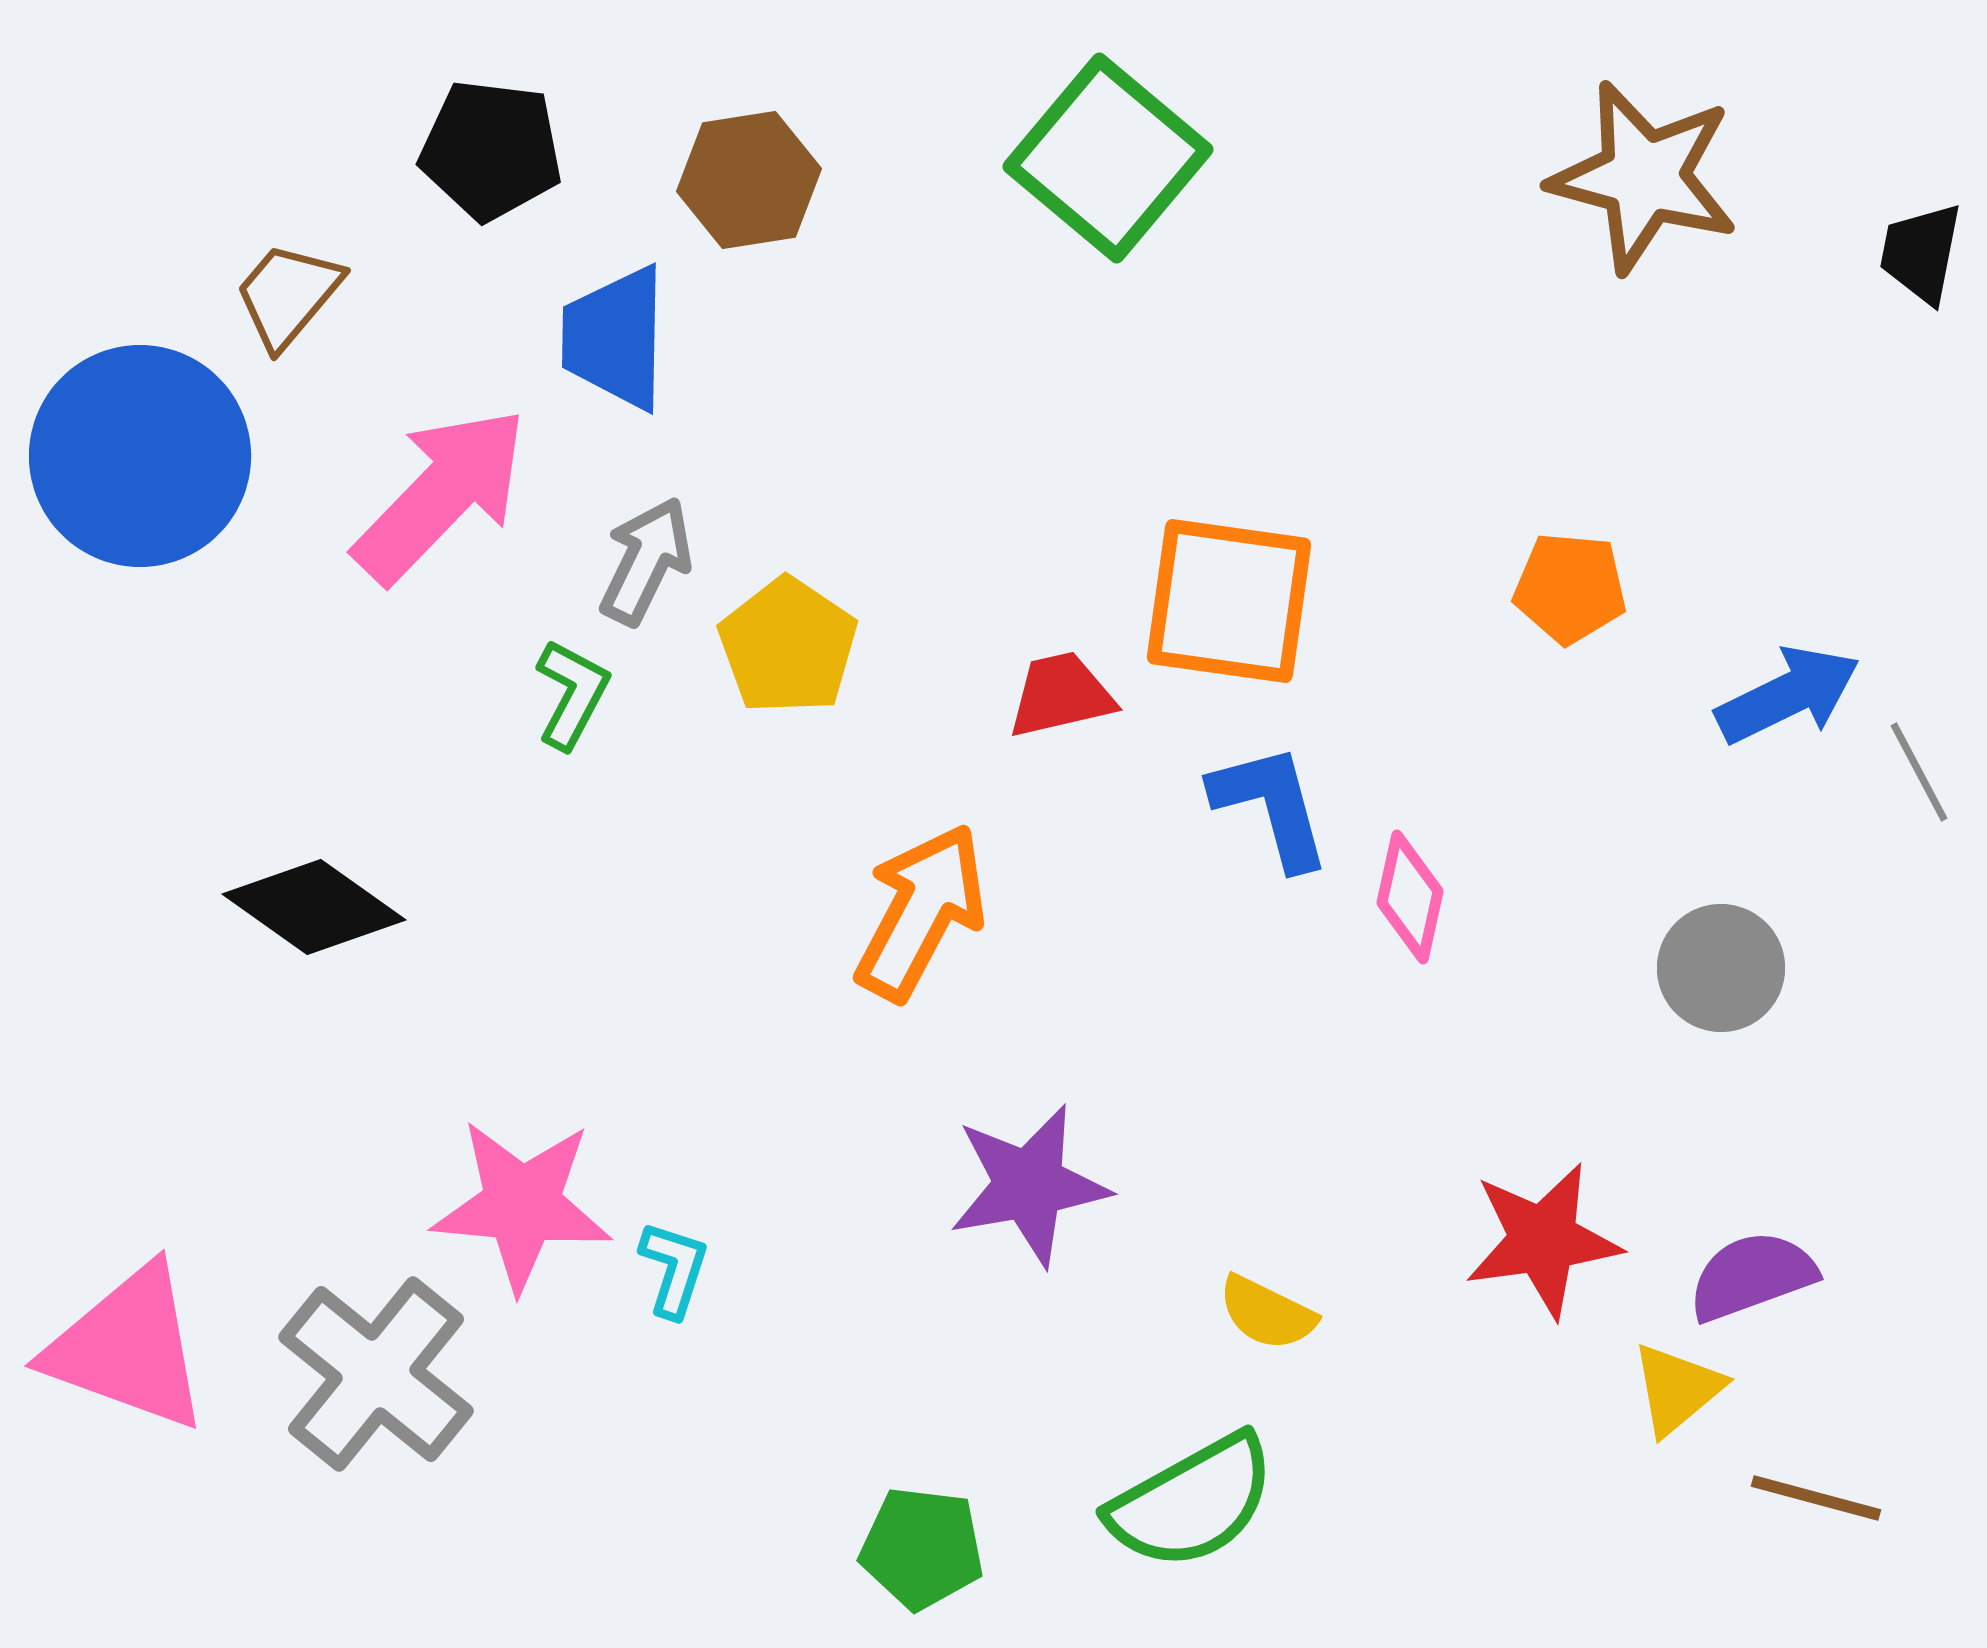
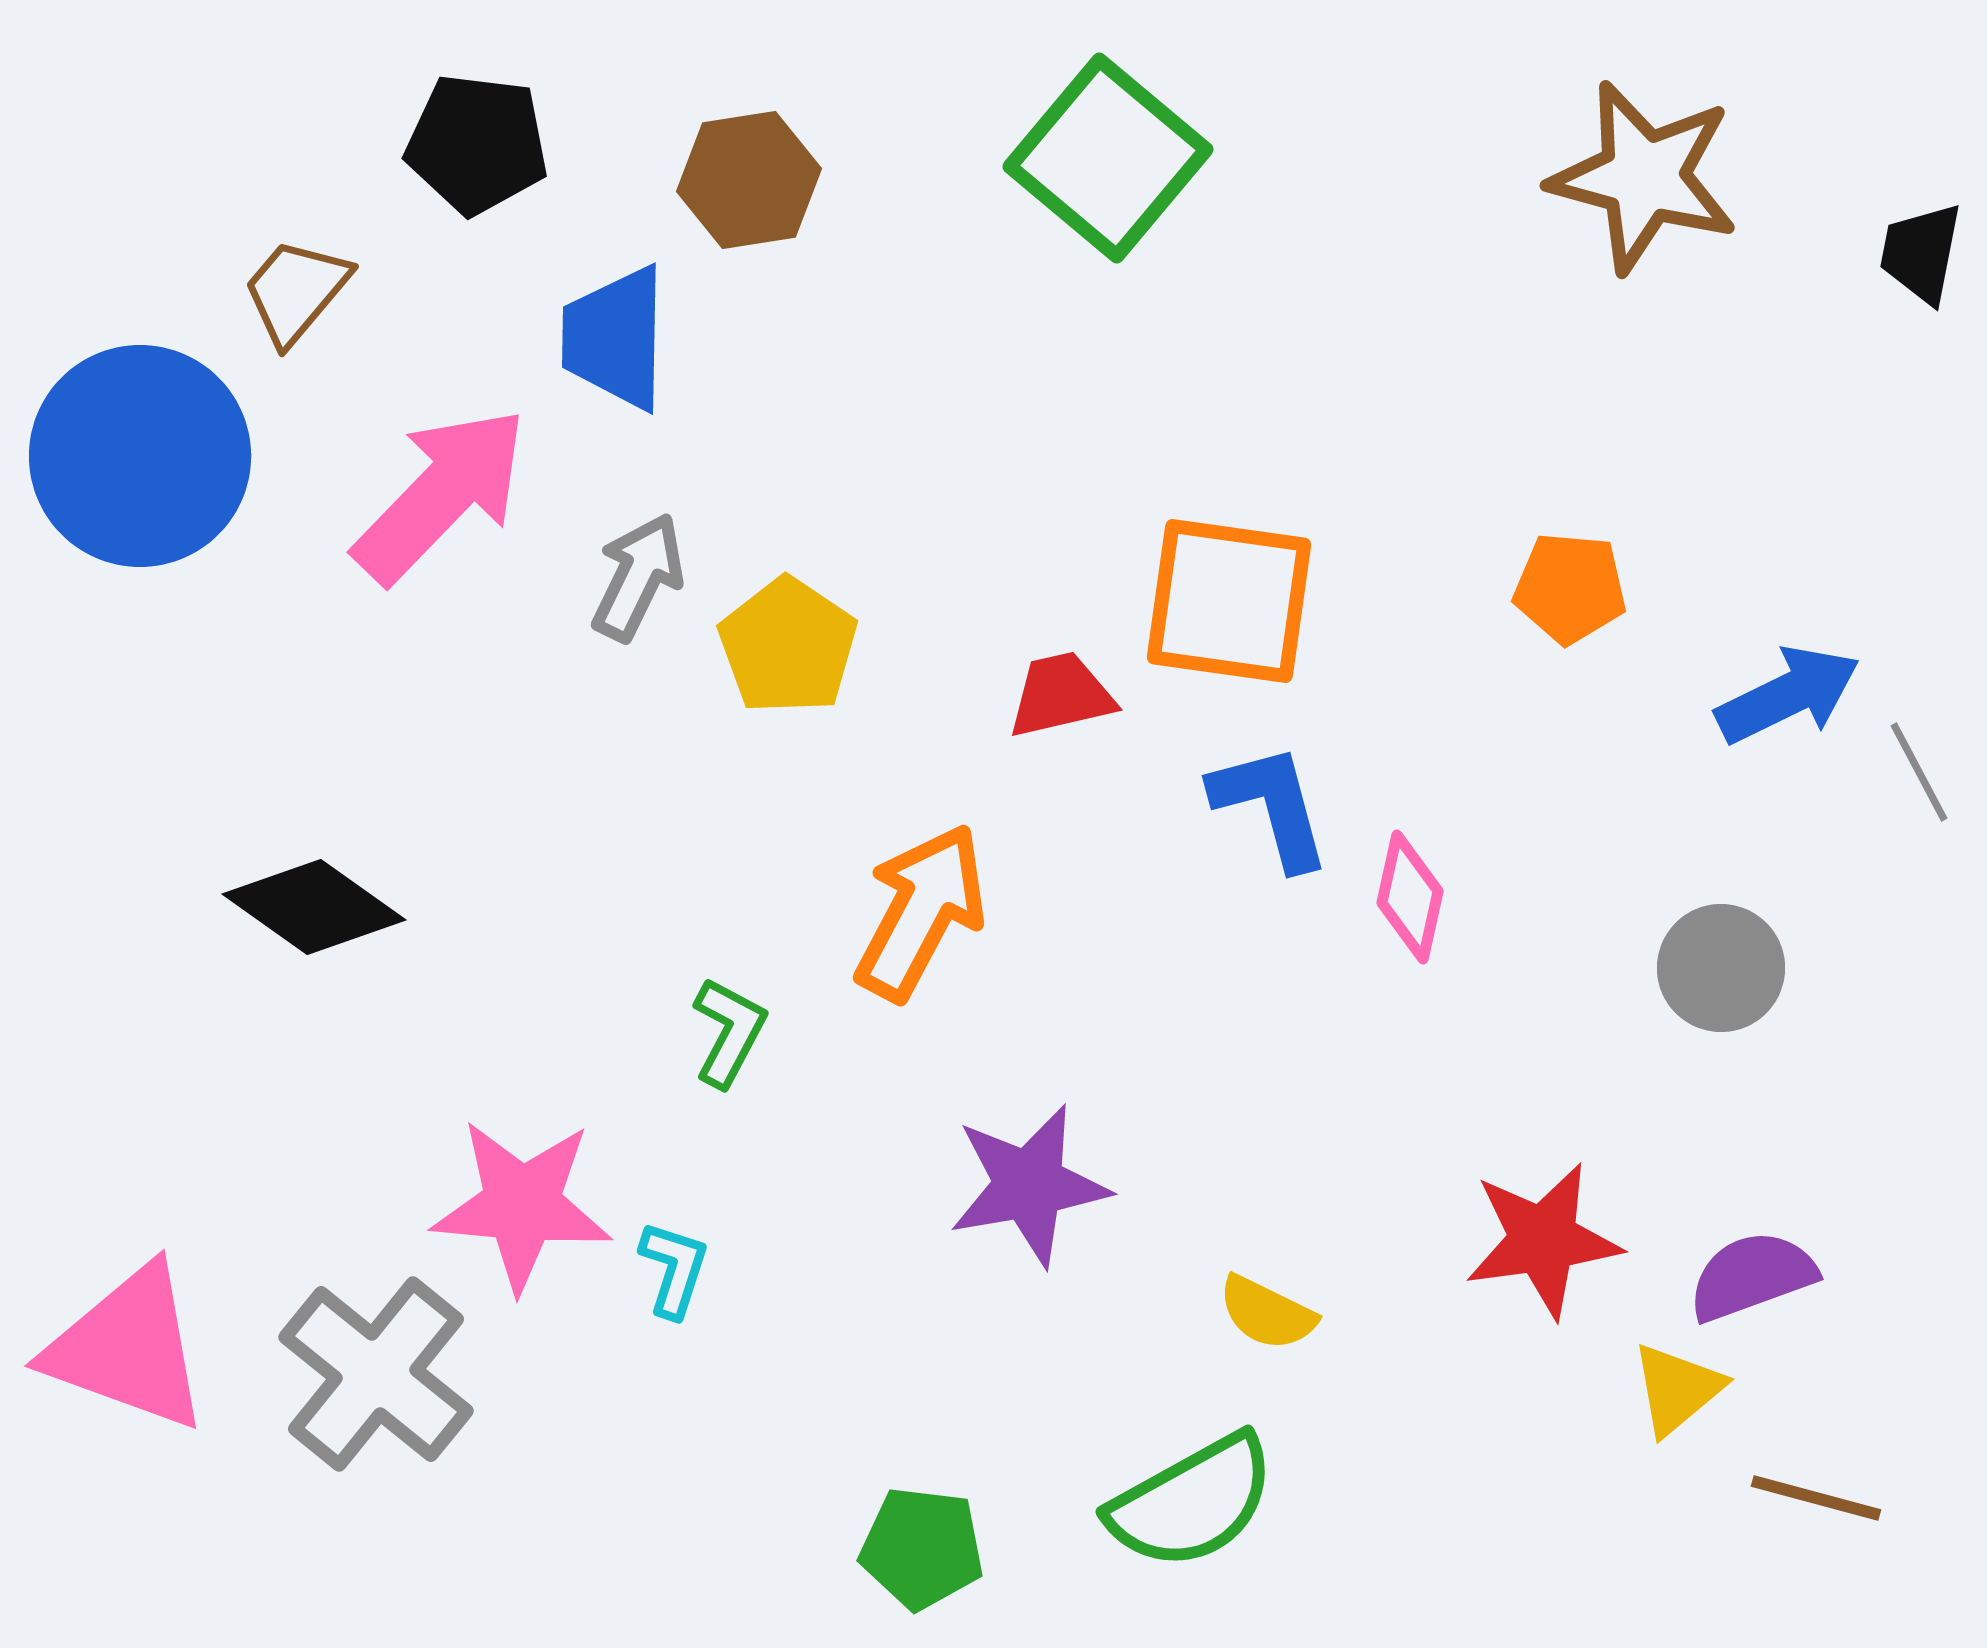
black pentagon: moved 14 px left, 6 px up
brown trapezoid: moved 8 px right, 4 px up
gray arrow: moved 8 px left, 16 px down
green L-shape: moved 157 px right, 338 px down
